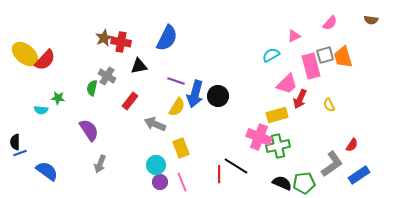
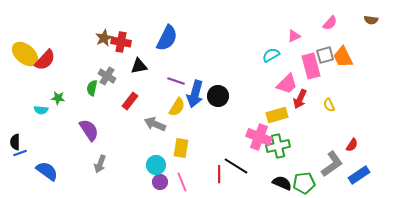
orange trapezoid at (343, 57): rotated 10 degrees counterclockwise
yellow rectangle at (181, 148): rotated 30 degrees clockwise
